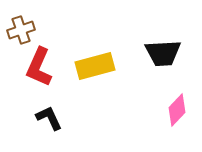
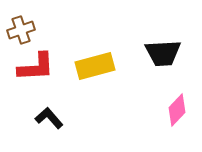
red L-shape: moved 3 px left; rotated 117 degrees counterclockwise
black L-shape: rotated 16 degrees counterclockwise
